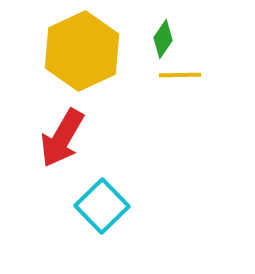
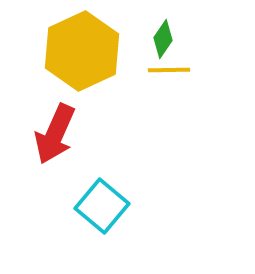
yellow line: moved 11 px left, 5 px up
red arrow: moved 7 px left, 4 px up; rotated 6 degrees counterclockwise
cyan square: rotated 6 degrees counterclockwise
